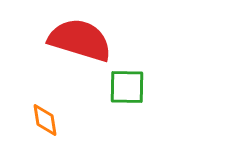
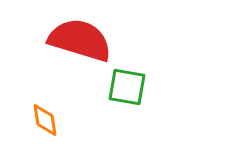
green square: rotated 9 degrees clockwise
